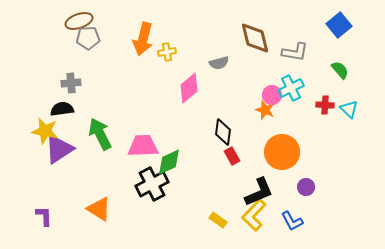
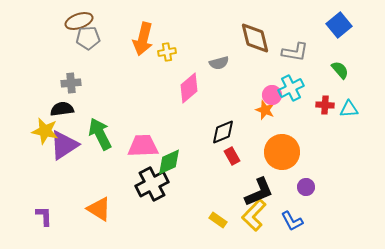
cyan triangle: rotated 48 degrees counterclockwise
black diamond: rotated 60 degrees clockwise
purple triangle: moved 5 px right, 4 px up
